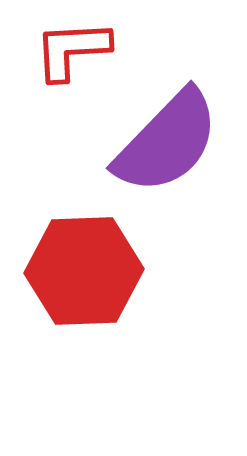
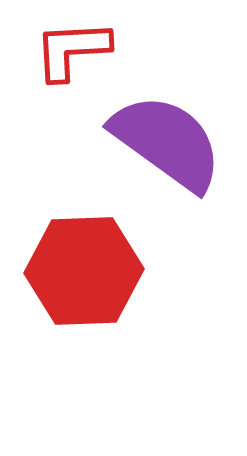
purple semicircle: rotated 98 degrees counterclockwise
